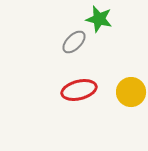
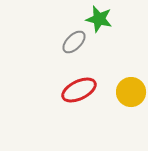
red ellipse: rotated 12 degrees counterclockwise
